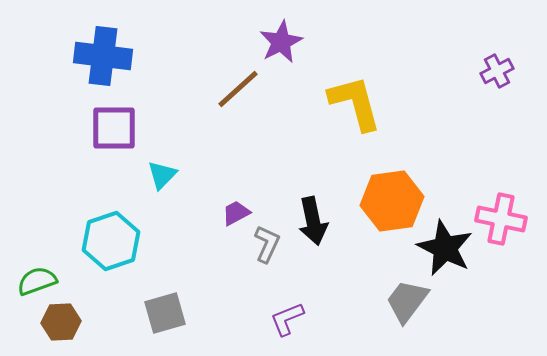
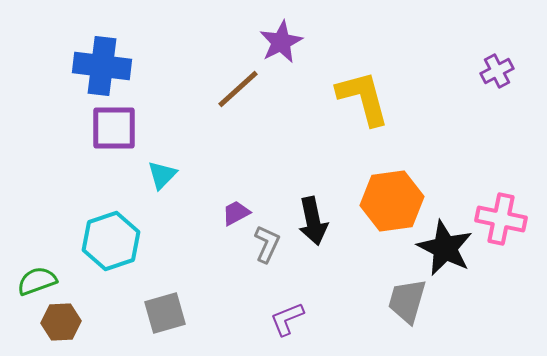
blue cross: moved 1 px left, 10 px down
yellow L-shape: moved 8 px right, 5 px up
gray trapezoid: rotated 21 degrees counterclockwise
